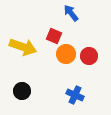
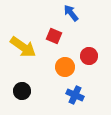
yellow arrow: rotated 16 degrees clockwise
orange circle: moved 1 px left, 13 px down
